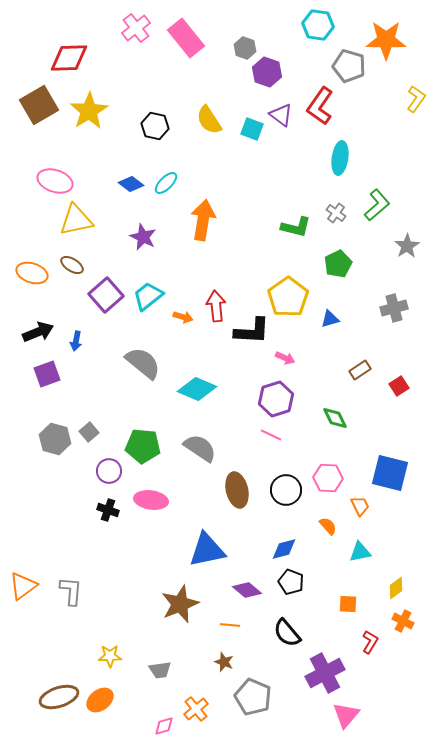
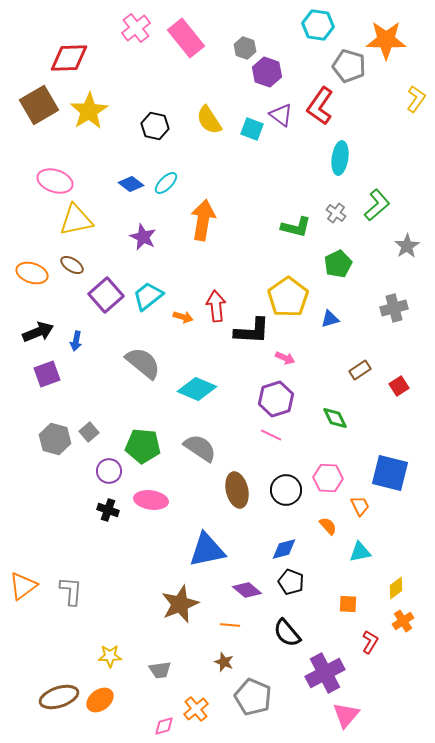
orange cross at (403, 621): rotated 30 degrees clockwise
